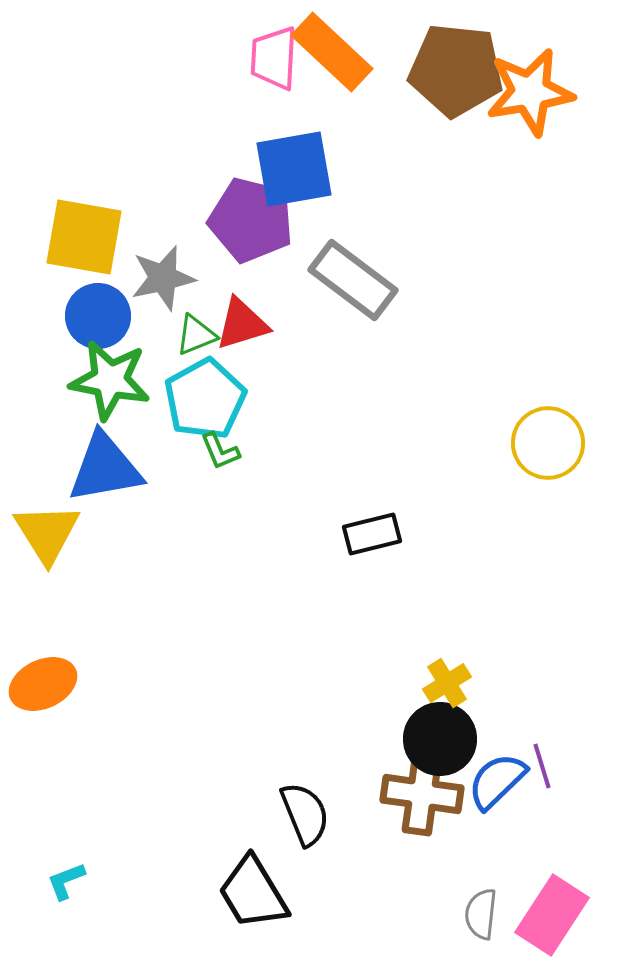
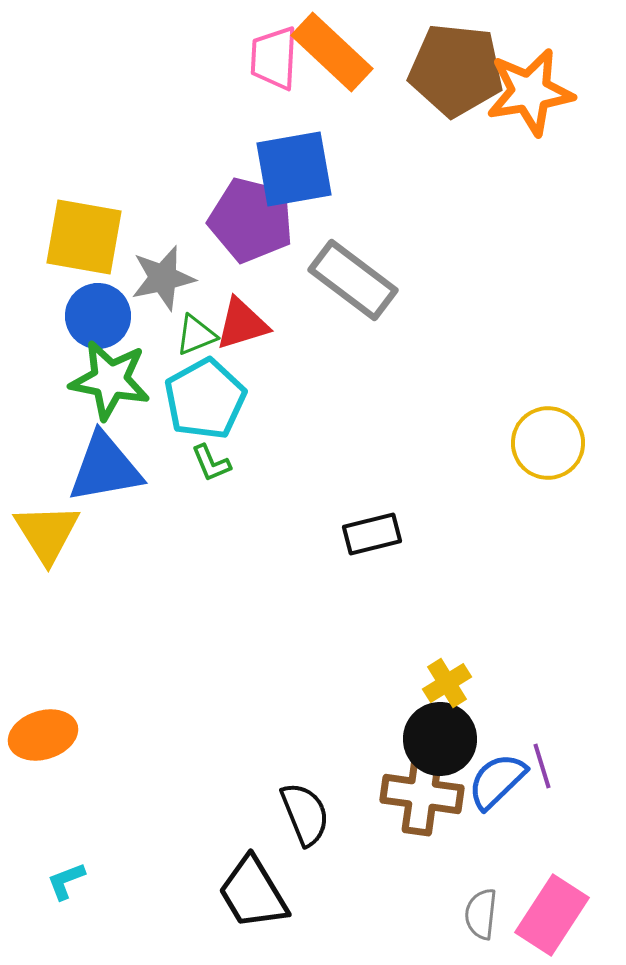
green L-shape: moved 9 px left, 12 px down
orange ellipse: moved 51 px down; rotated 8 degrees clockwise
